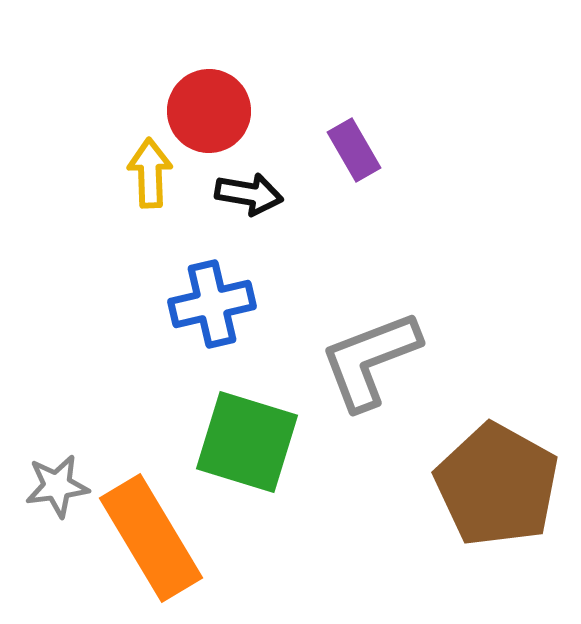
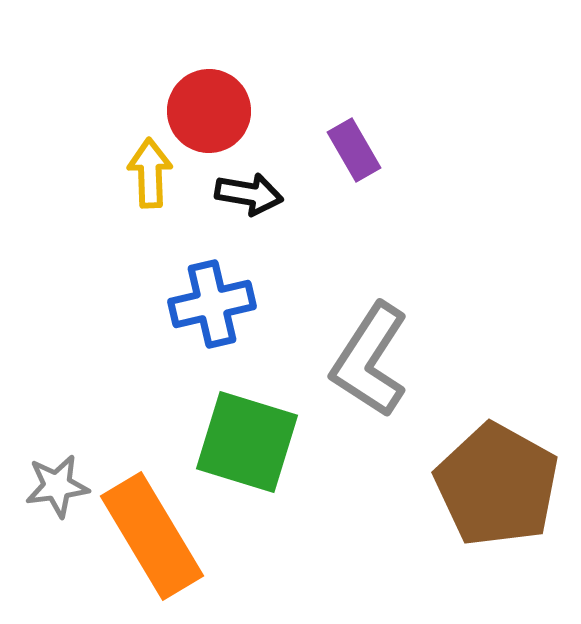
gray L-shape: rotated 36 degrees counterclockwise
orange rectangle: moved 1 px right, 2 px up
